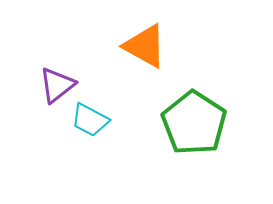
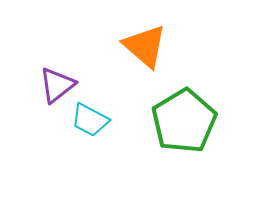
orange triangle: rotated 12 degrees clockwise
green pentagon: moved 10 px left, 2 px up; rotated 8 degrees clockwise
